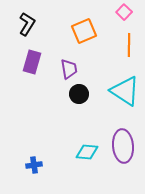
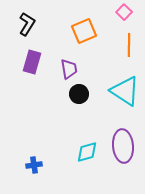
cyan diamond: rotated 20 degrees counterclockwise
